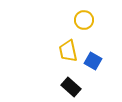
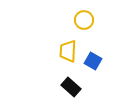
yellow trapezoid: rotated 15 degrees clockwise
